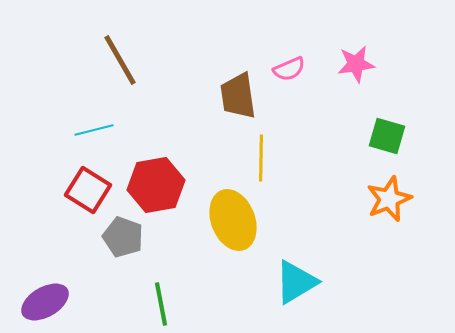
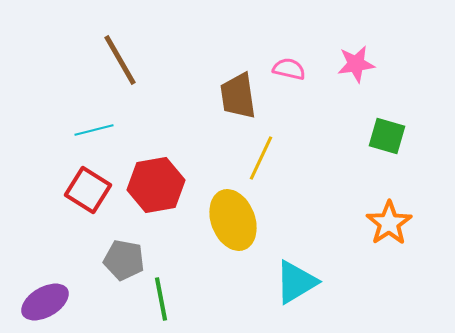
pink semicircle: rotated 144 degrees counterclockwise
yellow line: rotated 24 degrees clockwise
orange star: moved 24 px down; rotated 12 degrees counterclockwise
gray pentagon: moved 1 px right, 23 px down; rotated 9 degrees counterclockwise
green line: moved 5 px up
